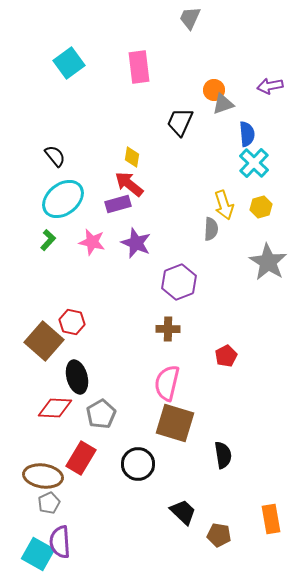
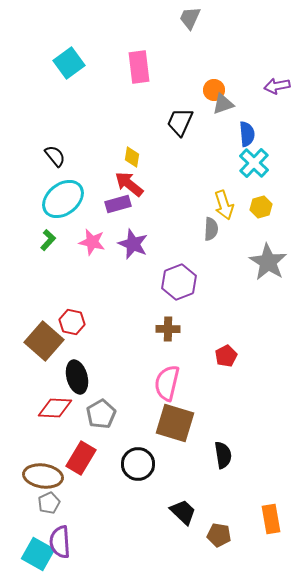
purple arrow at (270, 86): moved 7 px right
purple star at (136, 243): moved 3 px left, 1 px down
